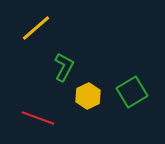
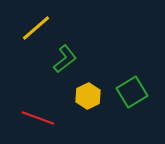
green L-shape: moved 1 px right, 8 px up; rotated 24 degrees clockwise
